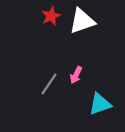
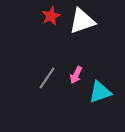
gray line: moved 2 px left, 6 px up
cyan triangle: moved 12 px up
